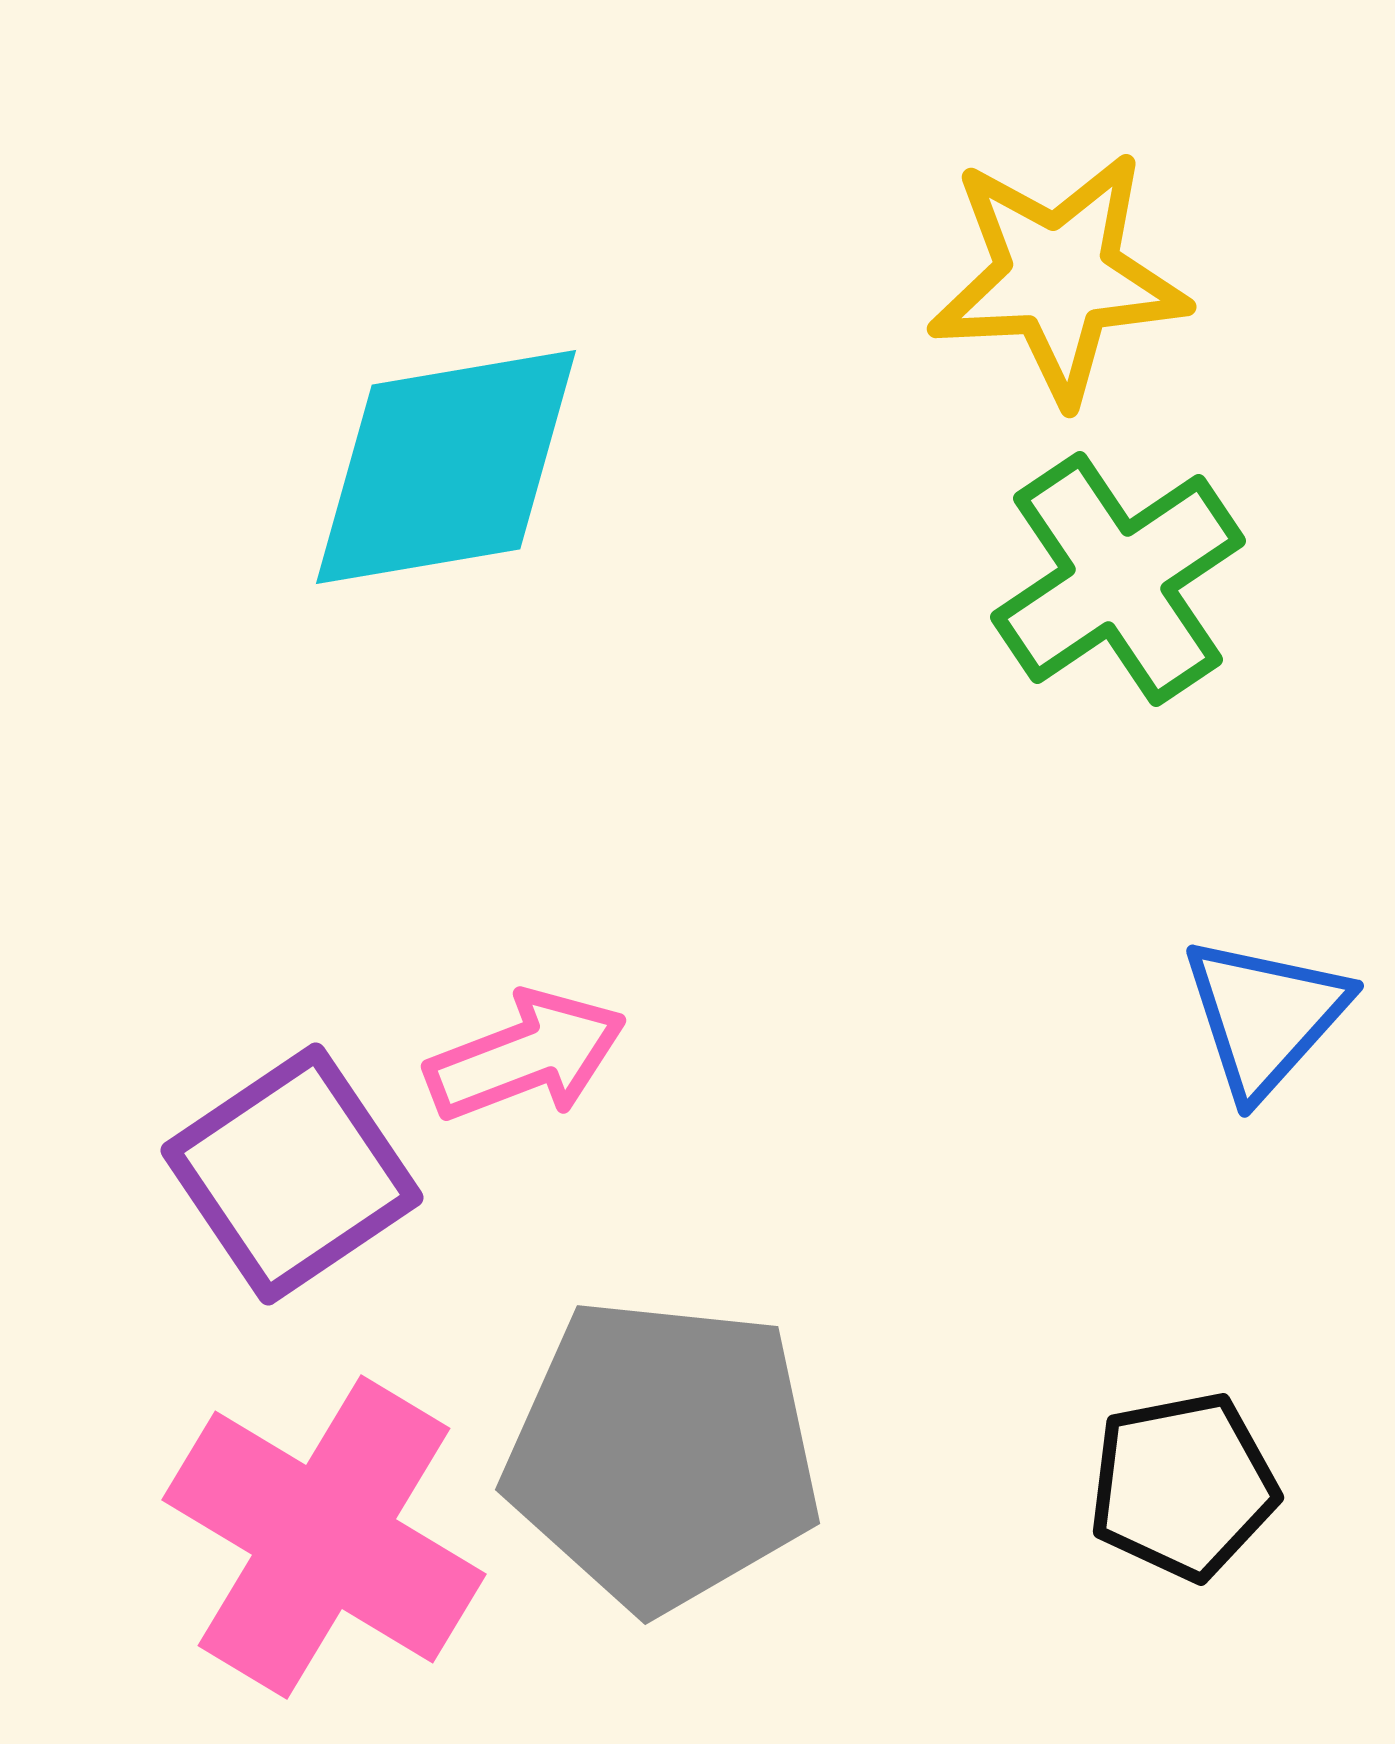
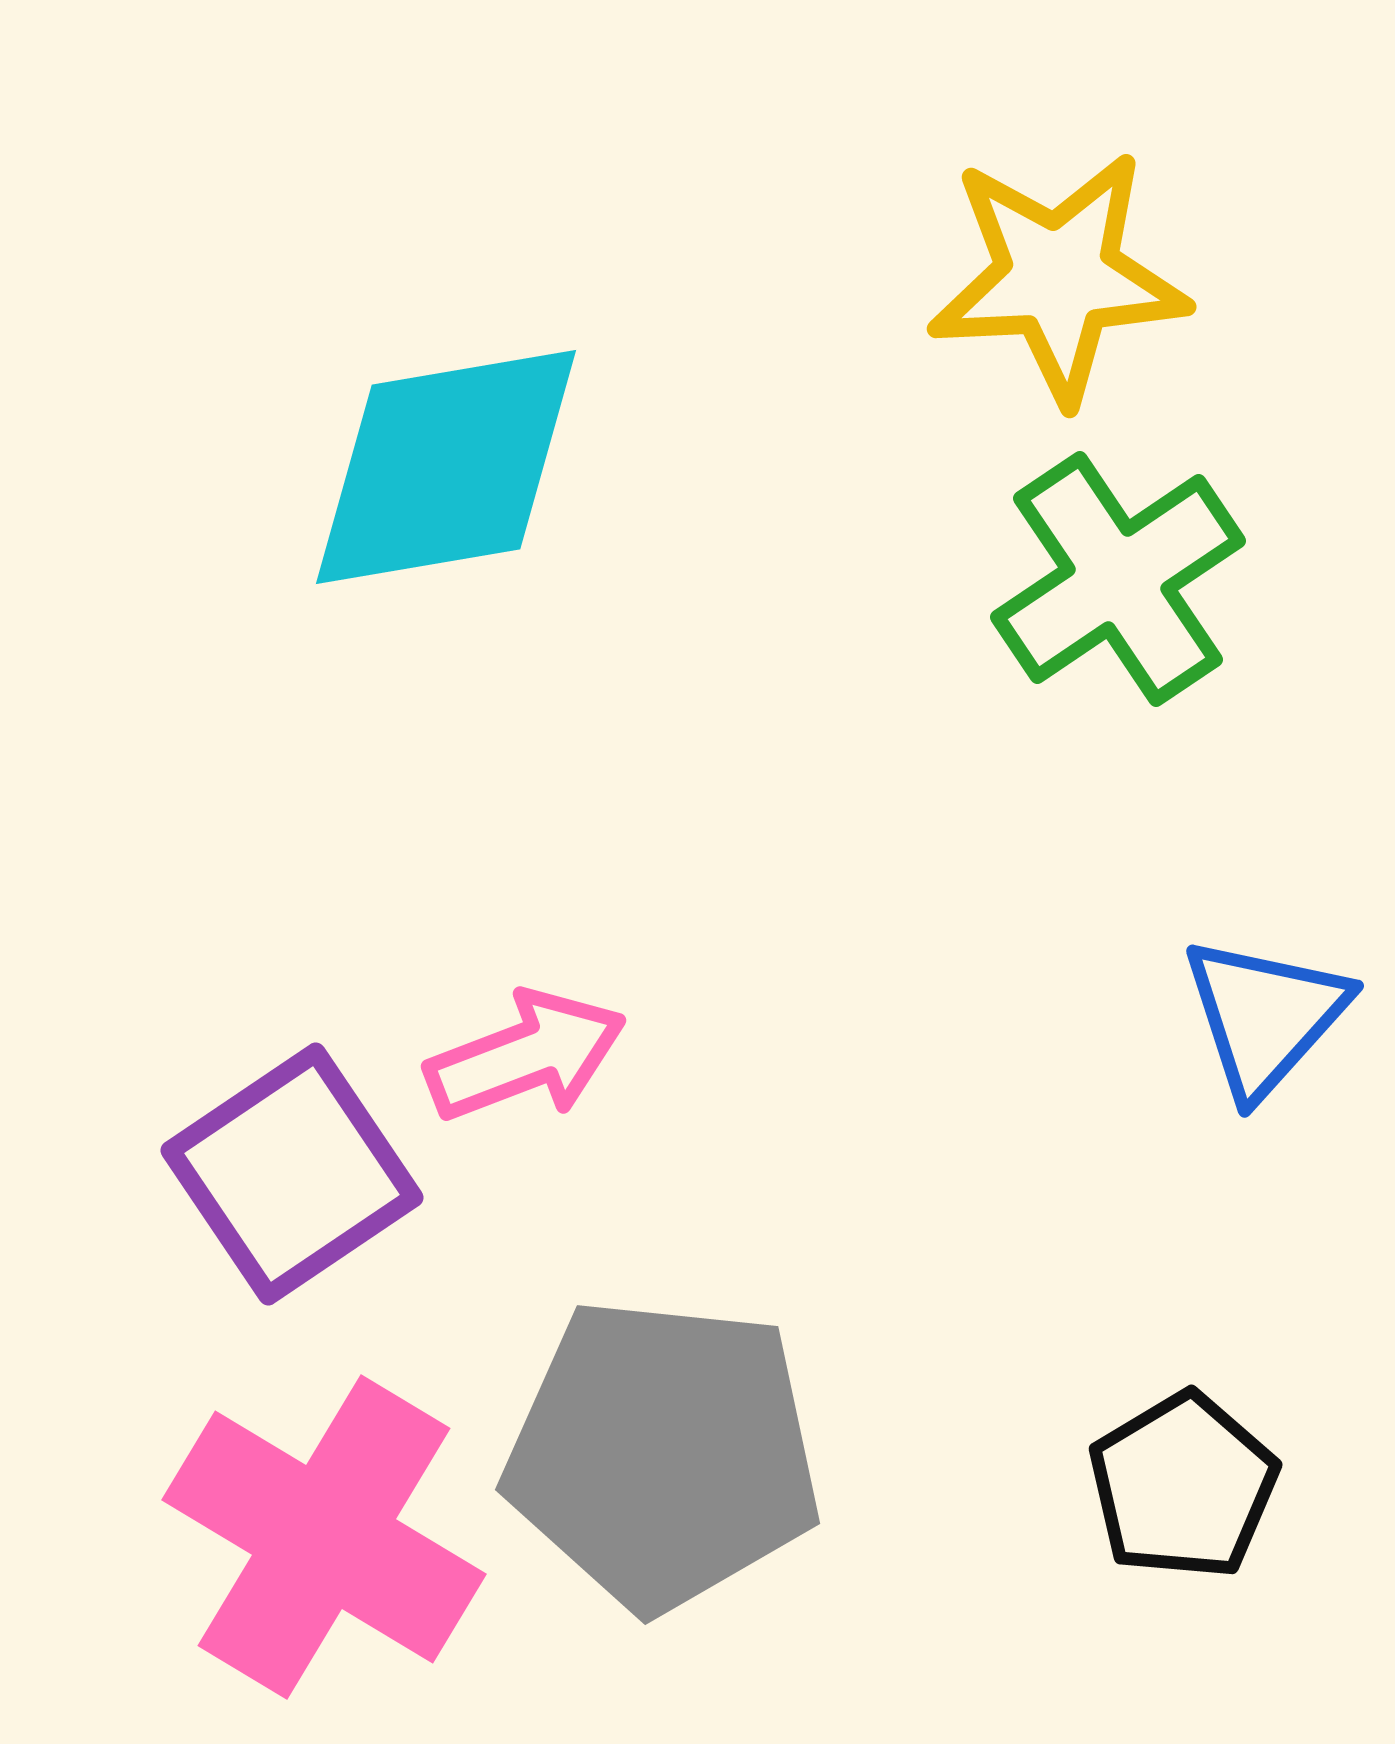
black pentagon: rotated 20 degrees counterclockwise
